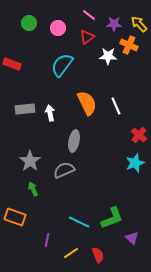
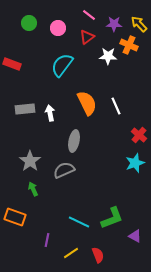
purple triangle: moved 3 px right, 2 px up; rotated 16 degrees counterclockwise
